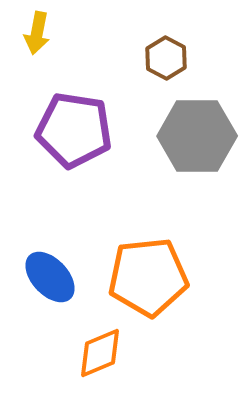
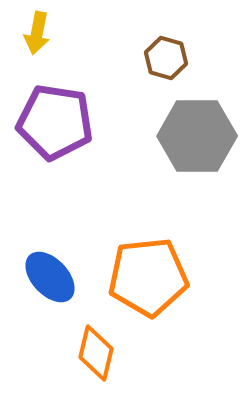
brown hexagon: rotated 12 degrees counterclockwise
purple pentagon: moved 19 px left, 8 px up
orange diamond: moved 4 px left; rotated 54 degrees counterclockwise
